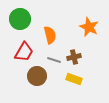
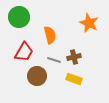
green circle: moved 1 px left, 2 px up
orange star: moved 4 px up
